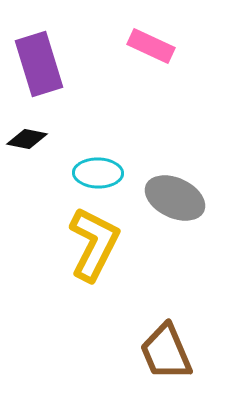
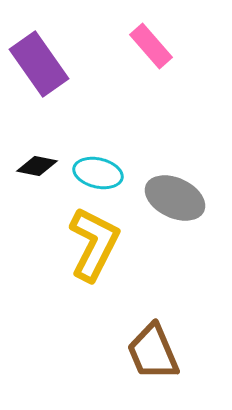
pink rectangle: rotated 24 degrees clockwise
purple rectangle: rotated 18 degrees counterclockwise
black diamond: moved 10 px right, 27 px down
cyan ellipse: rotated 12 degrees clockwise
brown trapezoid: moved 13 px left
